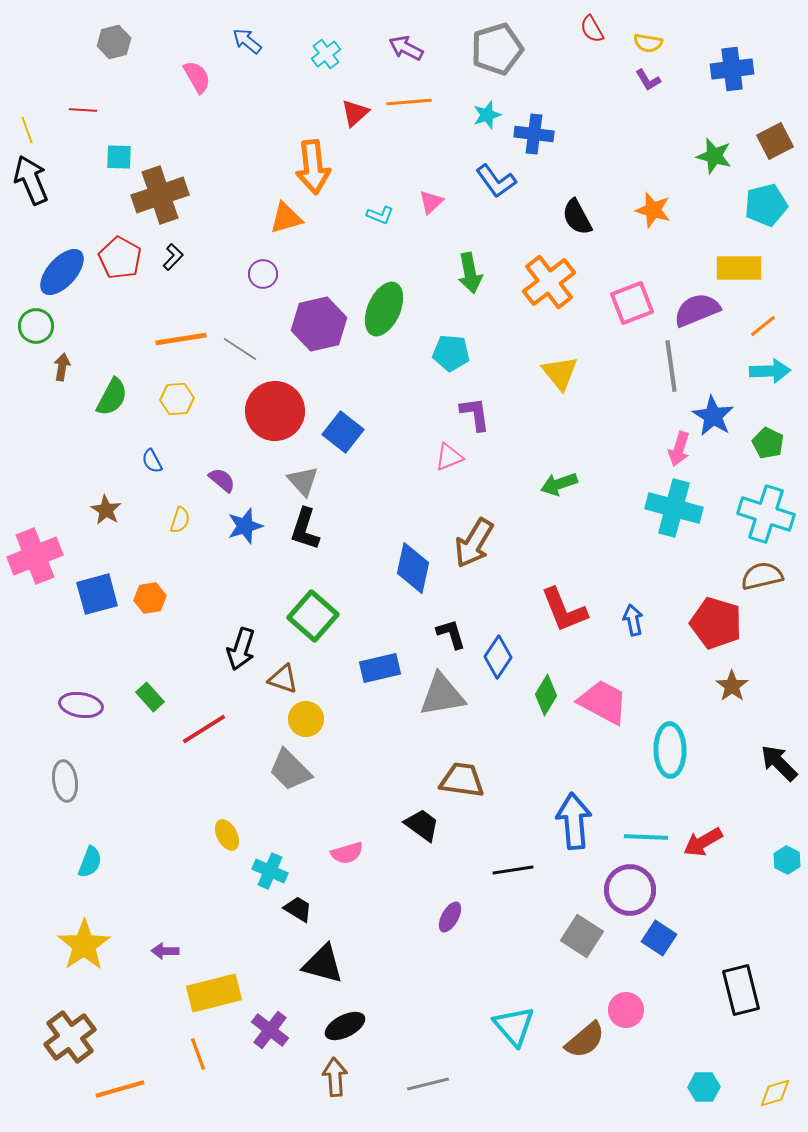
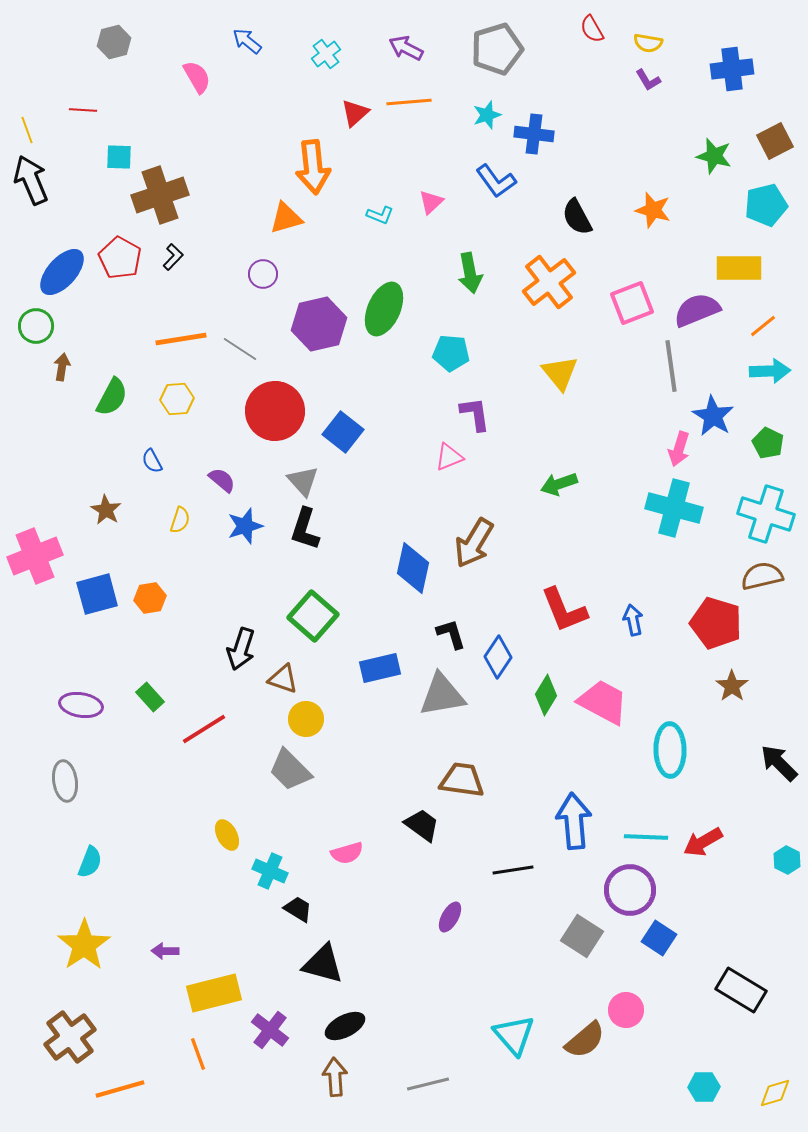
black rectangle at (741, 990): rotated 45 degrees counterclockwise
cyan triangle at (514, 1026): moved 9 px down
